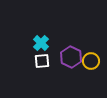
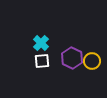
purple hexagon: moved 1 px right, 1 px down
yellow circle: moved 1 px right
